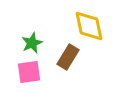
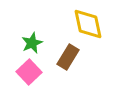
yellow diamond: moved 1 px left, 2 px up
pink square: rotated 35 degrees counterclockwise
